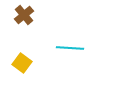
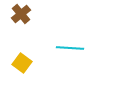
brown cross: moved 3 px left, 1 px up
